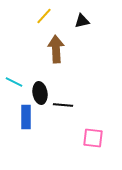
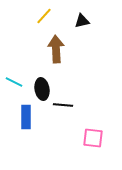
black ellipse: moved 2 px right, 4 px up
